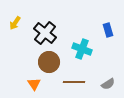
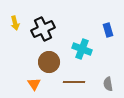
yellow arrow: rotated 48 degrees counterclockwise
black cross: moved 2 px left, 4 px up; rotated 25 degrees clockwise
gray semicircle: rotated 112 degrees clockwise
